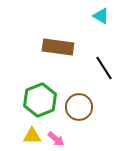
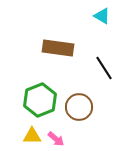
cyan triangle: moved 1 px right
brown rectangle: moved 1 px down
